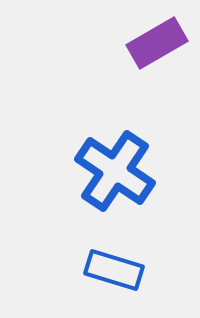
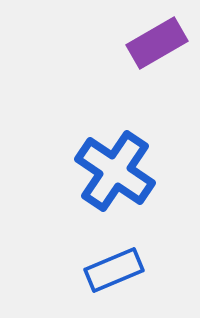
blue rectangle: rotated 40 degrees counterclockwise
